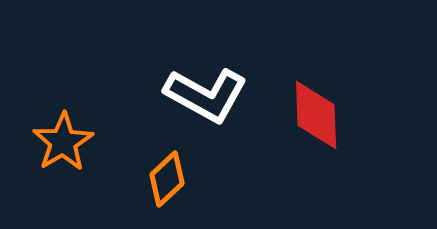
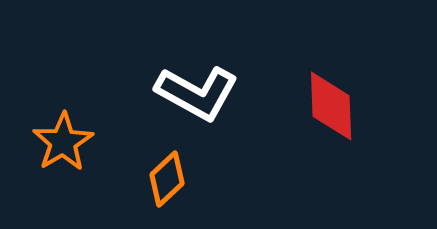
white L-shape: moved 9 px left, 2 px up
red diamond: moved 15 px right, 9 px up
